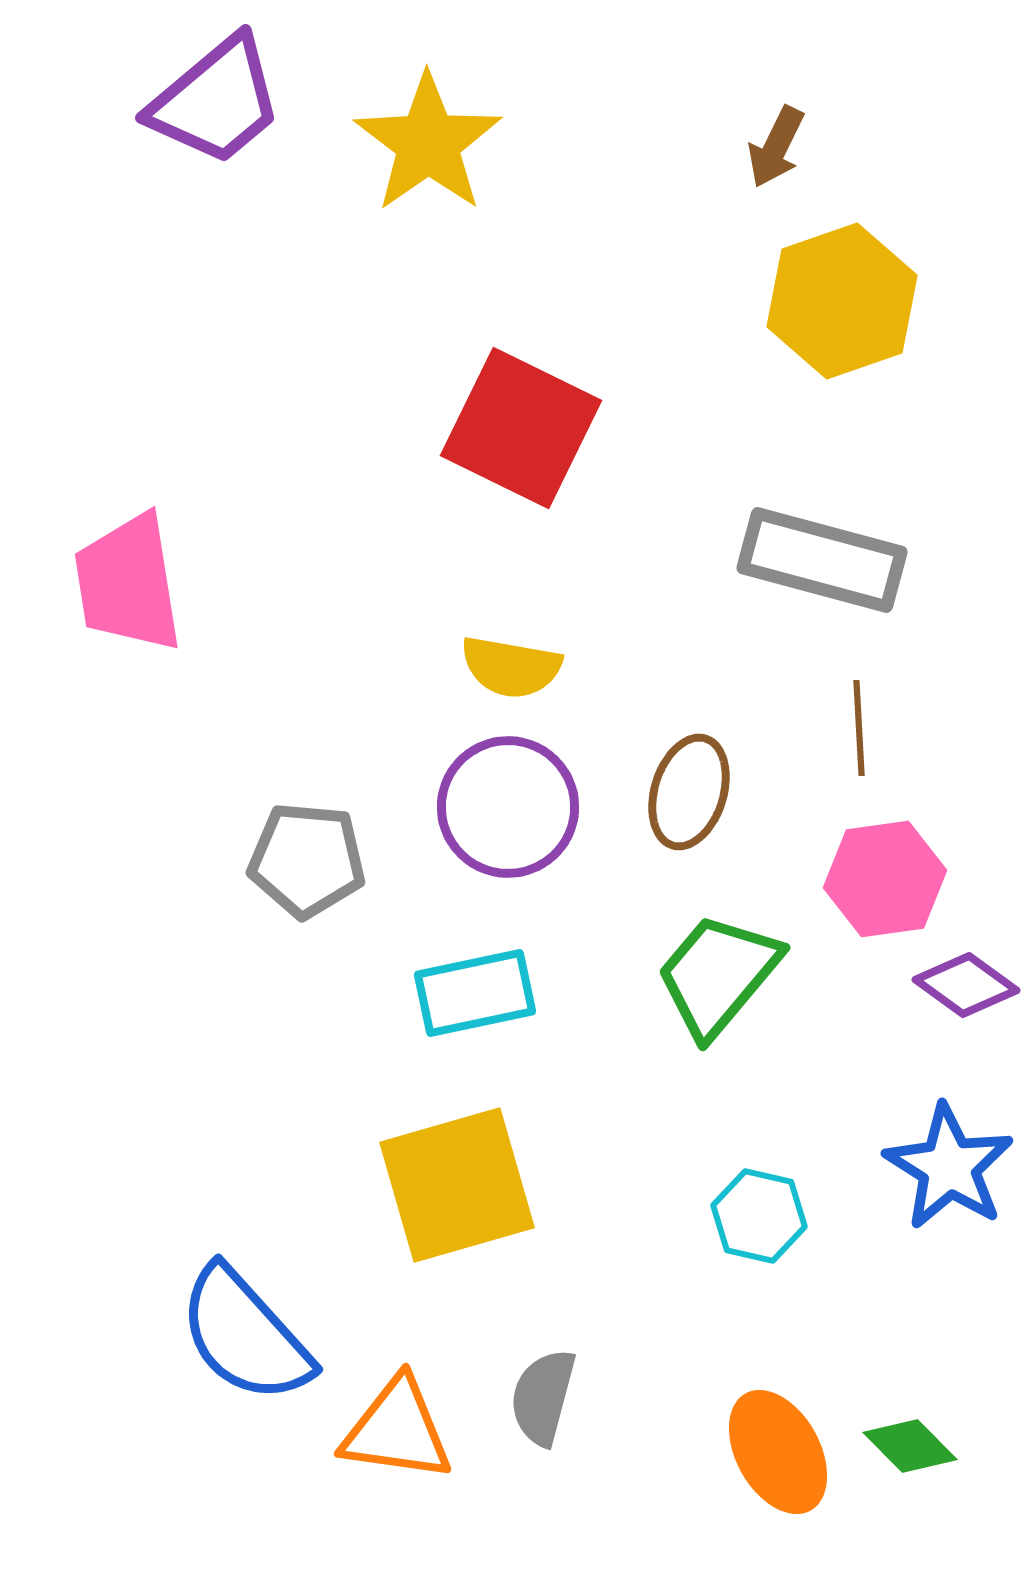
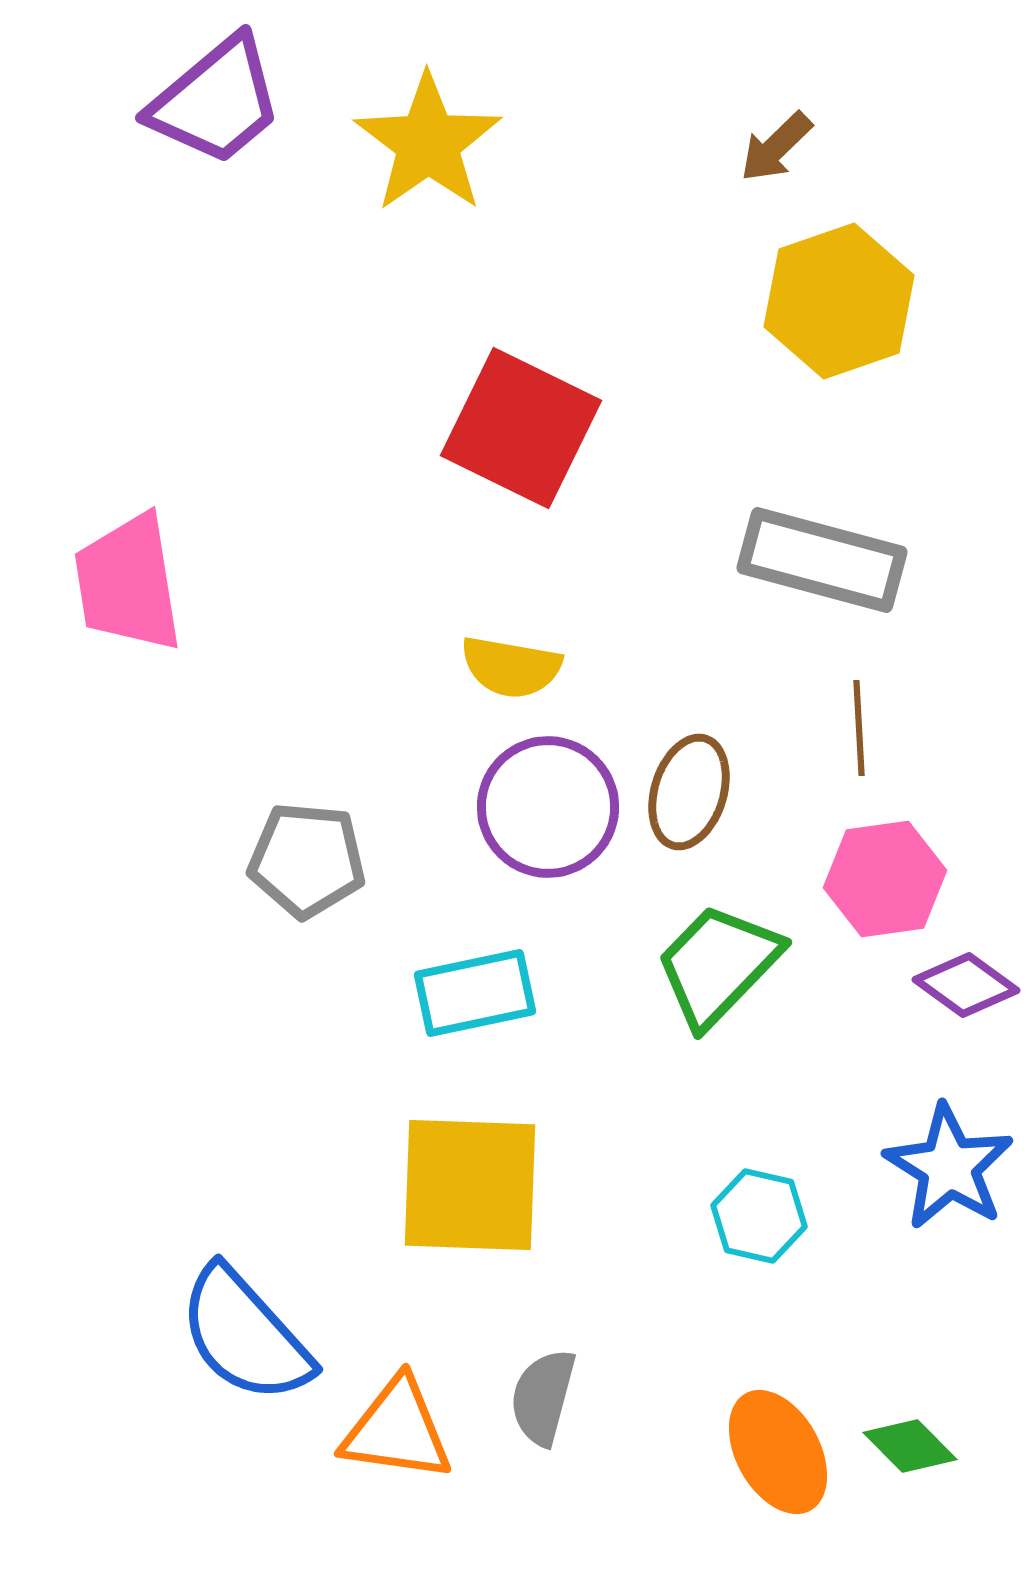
brown arrow: rotated 20 degrees clockwise
yellow hexagon: moved 3 px left
purple circle: moved 40 px right
green trapezoid: moved 10 px up; rotated 4 degrees clockwise
yellow square: moved 13 px right; rotated 18 degrees clockwise
